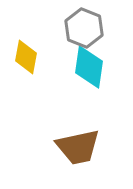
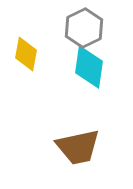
gray hexagon: rotated 12 degrees clockwise
yellow diamond: moved 3 px up
